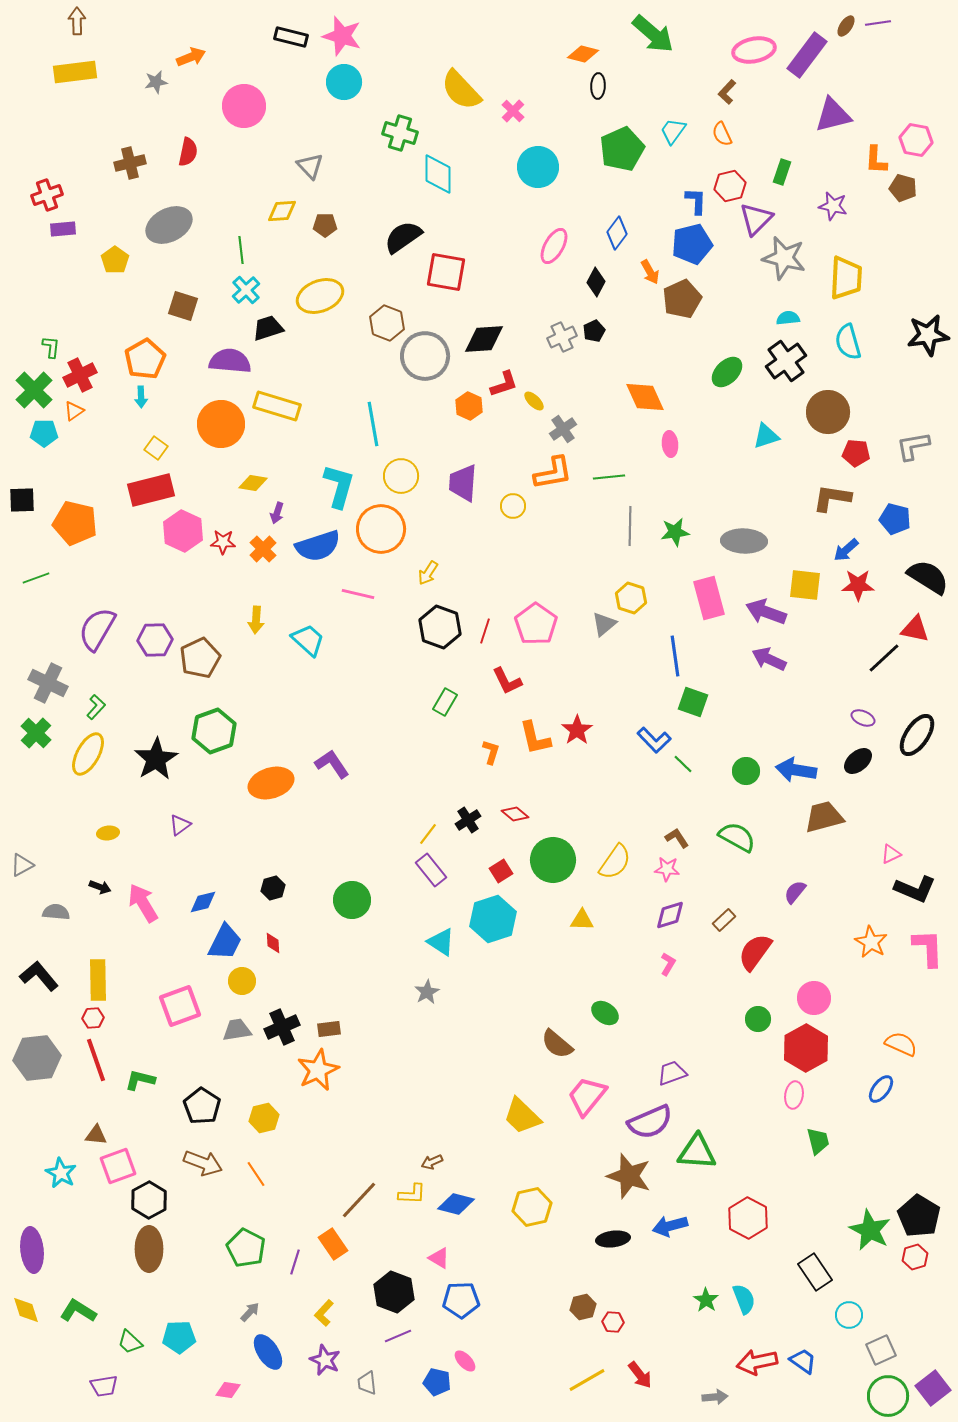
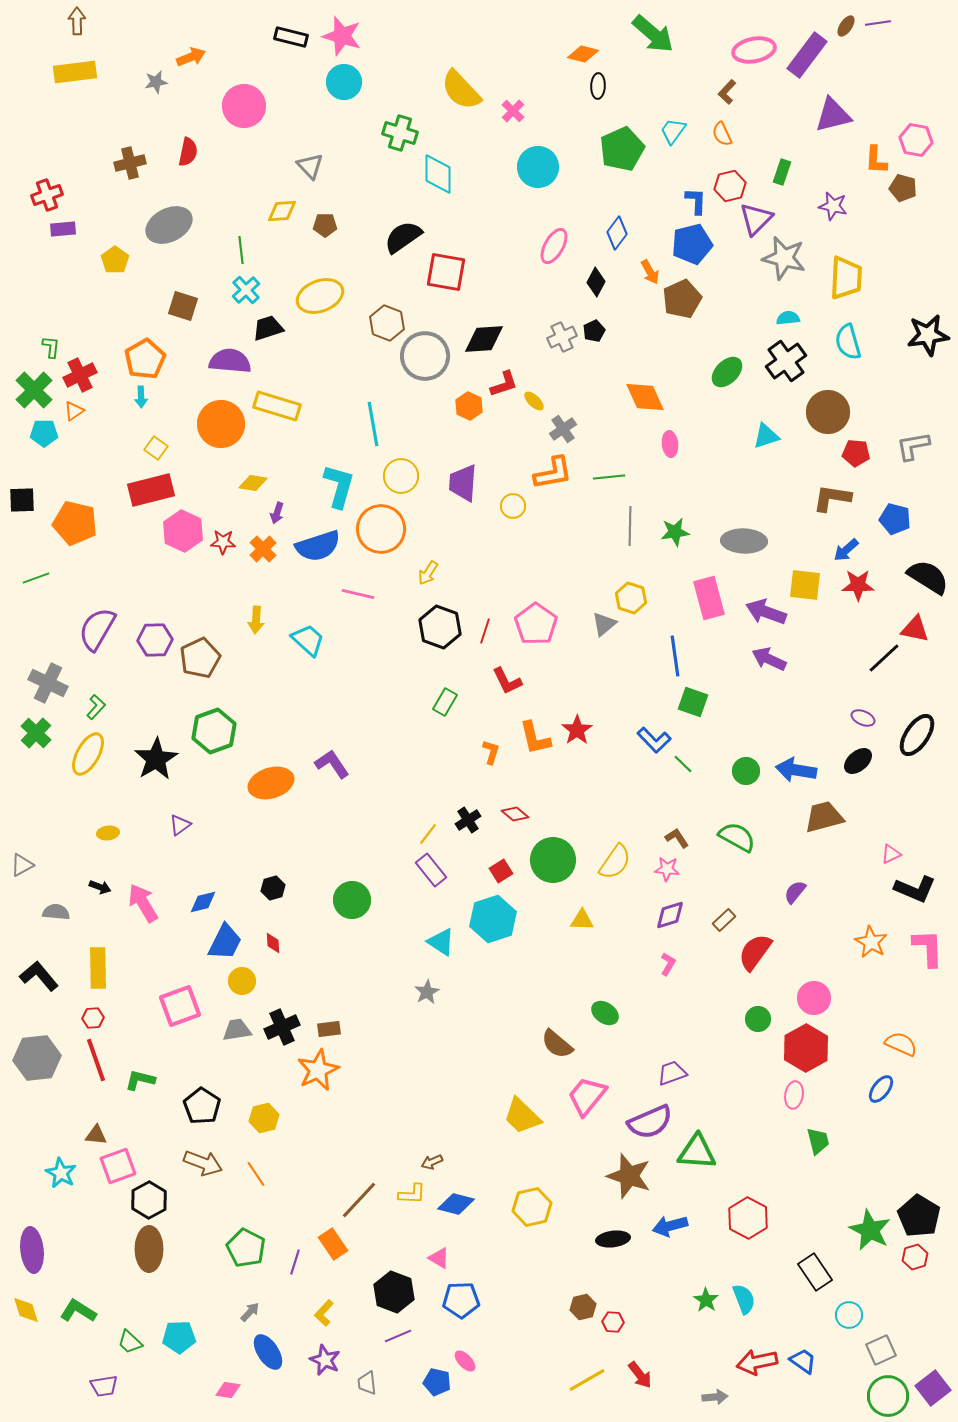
yellow rectangle at (98, 980): moved 12 px up
